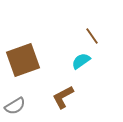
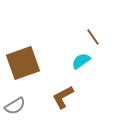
brown line: moved 1 px right, 1 px down
brown square: moved 3 px down
